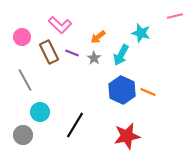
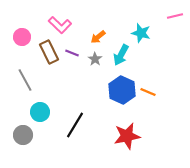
gray star: moved 1 px right, 1 px down
